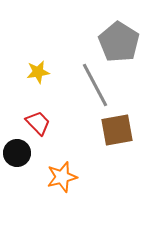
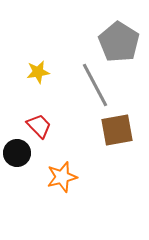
red trapezoid: moved 1 px right, 3 px down
